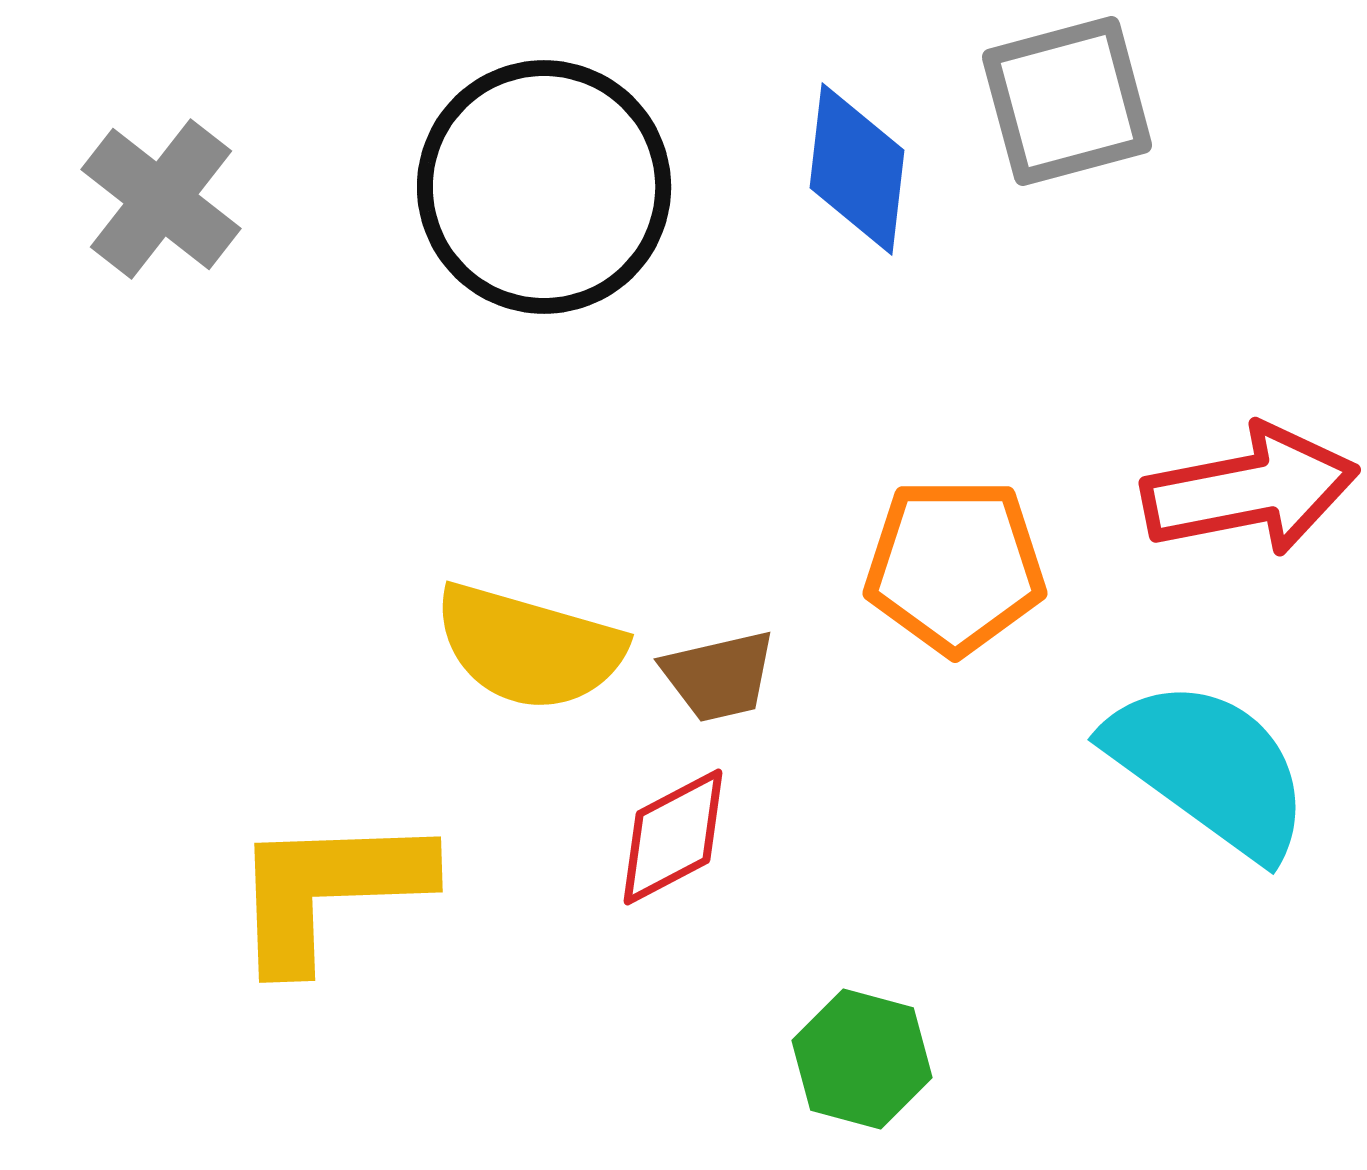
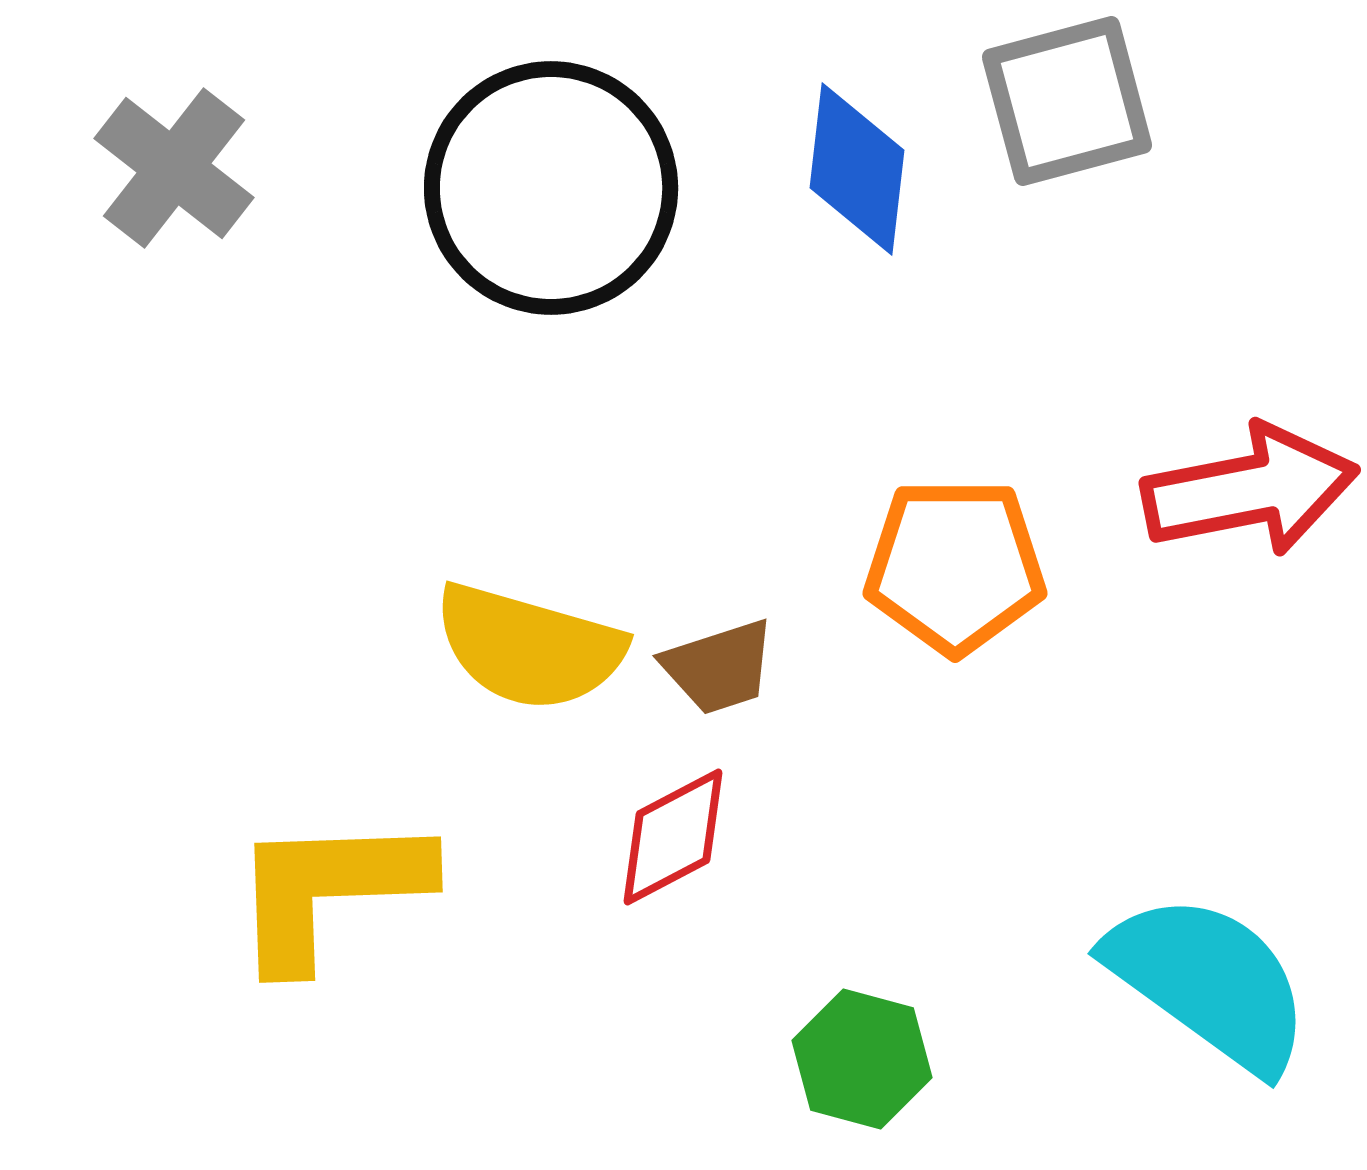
black circle: moved 7 px right, 1 px down
gray cross: moved 13 px right, 31 px up
brown trapezoid: moved 9 px up; rotated 5 degrees counterclockwise
cyan semicircle: moved 214 px down
